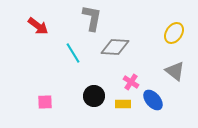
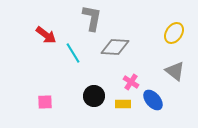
red arrow: moved 8 px right, 9 px down
